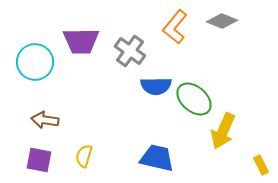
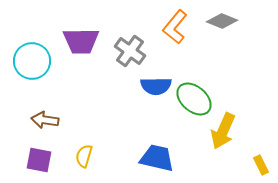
cyan circle: moved 3 px left, 1 px up
